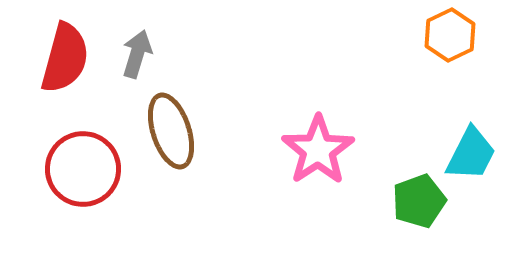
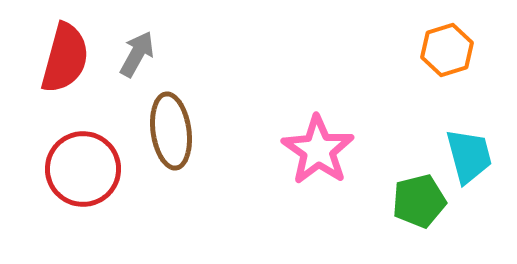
orange hexagon: moved 3 px left, 15 px down; rotated 9 degrees clockwise
gray arrow: rotated 12 degrees clockwise
brown ellipse: rotated 10 degrees clockwise
pink star: rotated 4 degrees counterclockwise
cyan trapezoid: moved 2 px left, 2 px down; rotated 42 degrees counterclockwise
green pentagon: rotated 6 degrees clockwise
